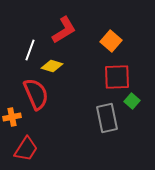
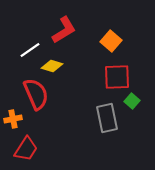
white line: rotated 35 degrees clockwise
orange cross: moved 1 px right, 2 px down
